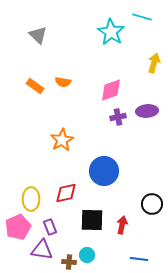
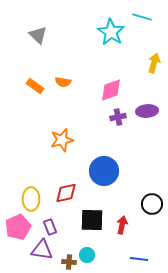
orange star: rotated 15 degrees clockwise
